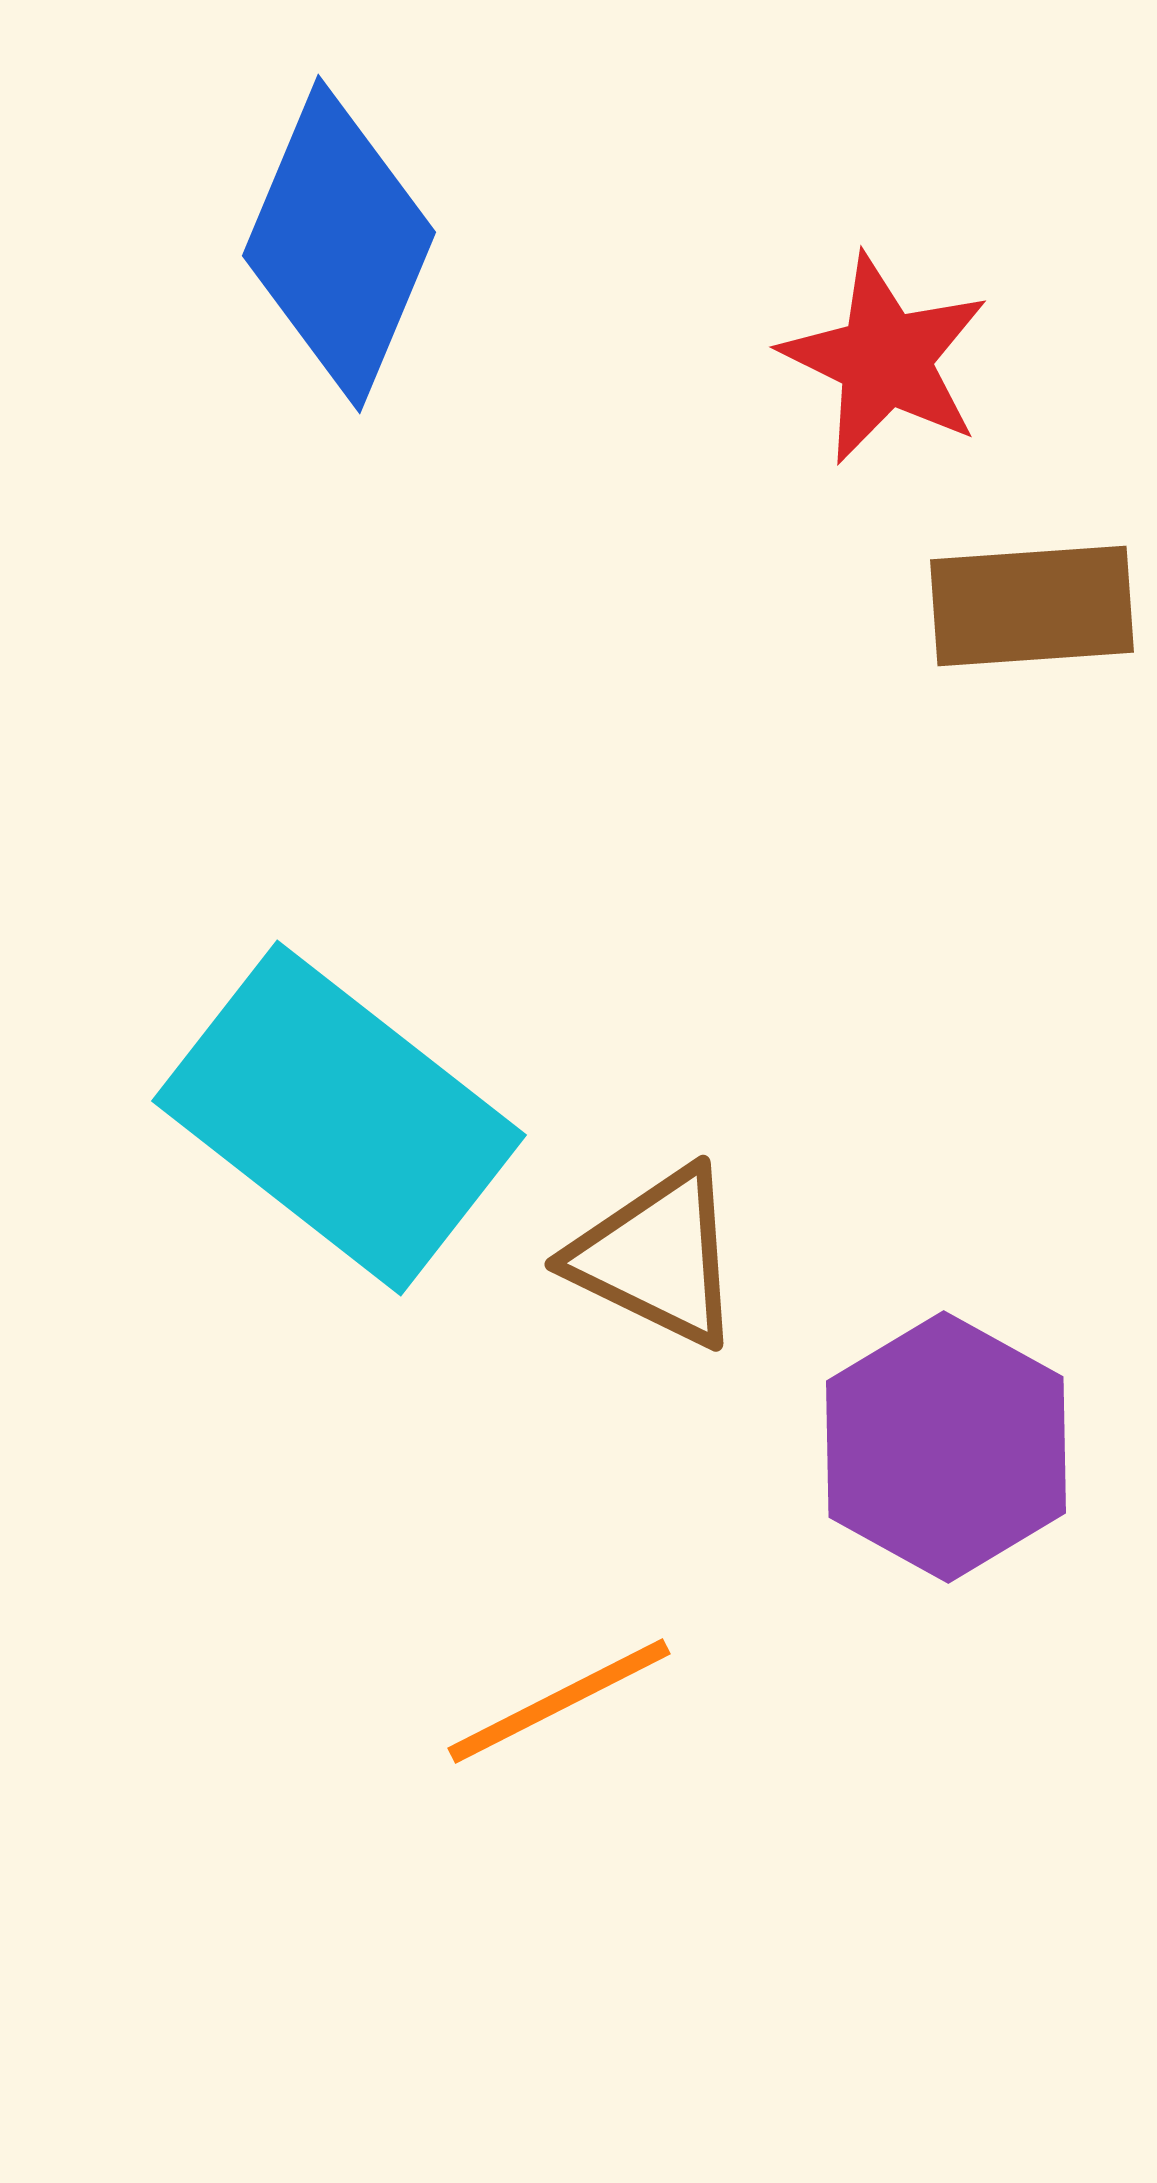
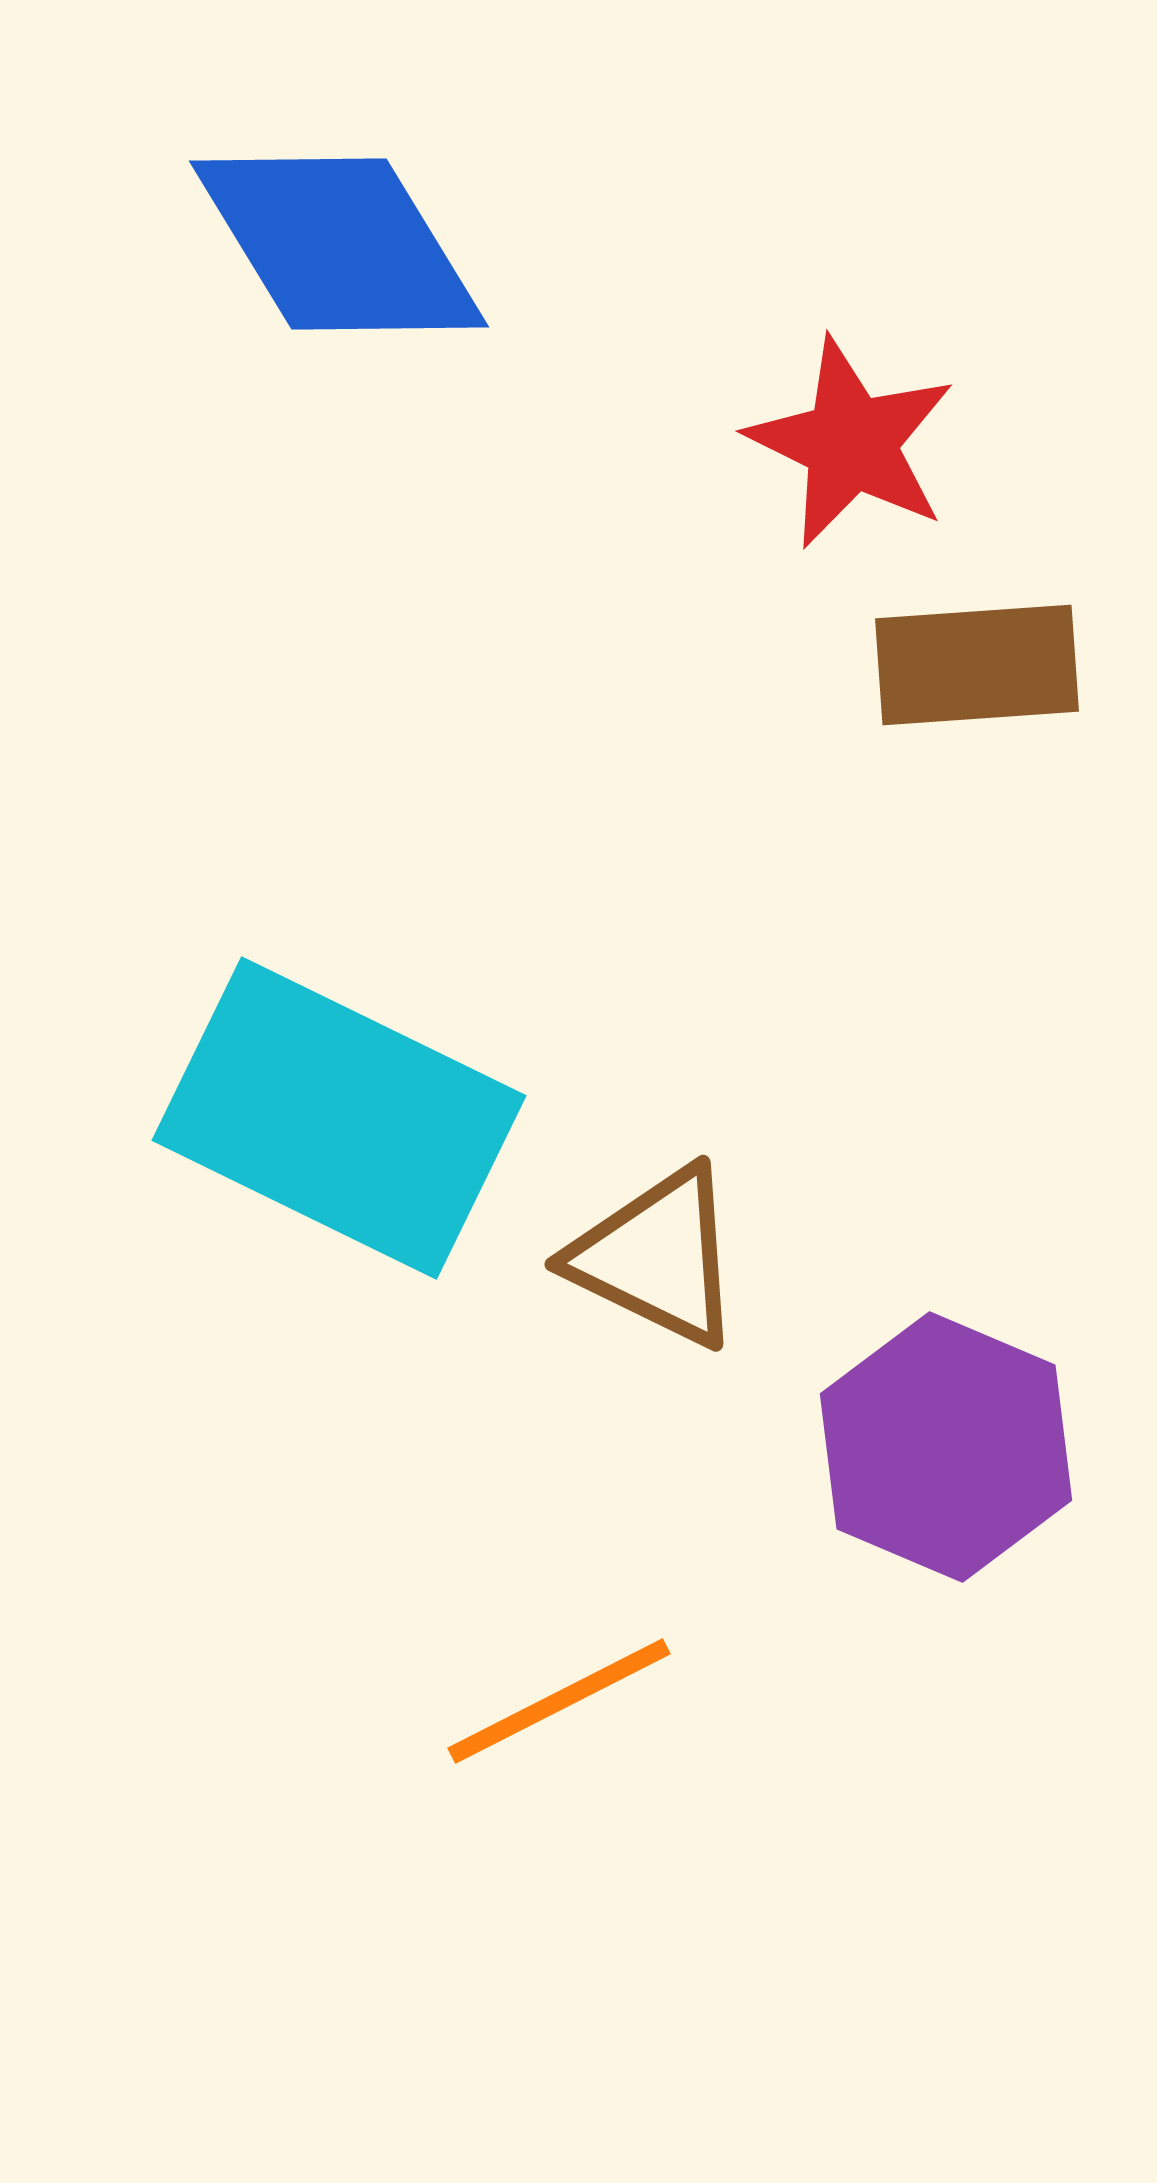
blue diamond: rotated 54 degrees counterclockwise
red star: moved 34 px left, 84 px down
brown rectangle: moved 55 px left, 59 px down
cyan rectangle: rotated 12 degrees counterclockwise
purple hexagon: rotated 6 degrees counterclockwise
